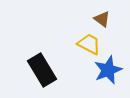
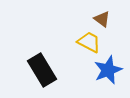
yellow trapezoid: moved 2 px up
